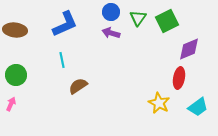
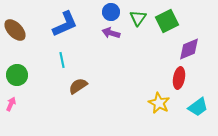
brown ellipse: rotated 40 degrees clockwise
green circle: moved 1 px right
